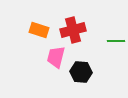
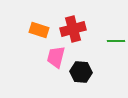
red cross: moved 1 px up
